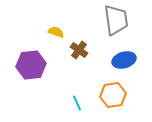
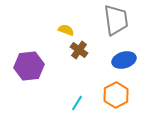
yellow semicircle: moved 10 px right, 2 px up
purple hexagon: moved 2 px left, 1 px down
orange hexagon: moved 3 px right; rotated 20 degrees counterclockwise
cyan line: rotated 56 degrees clockwise
